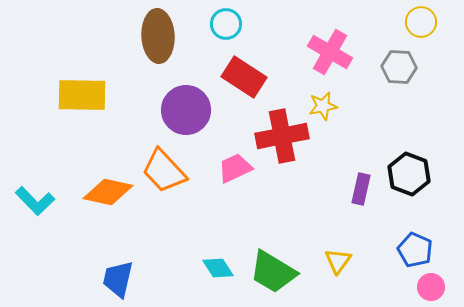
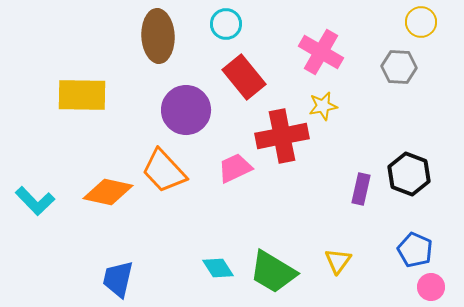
pink cross: moved 9 px left
red rectangle: rotated 18 degrees clockwise
